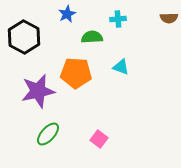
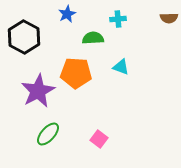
green semicircle: moved 1 px right, 1 px down
purple star: rotated 16 degrees counterclockwise
